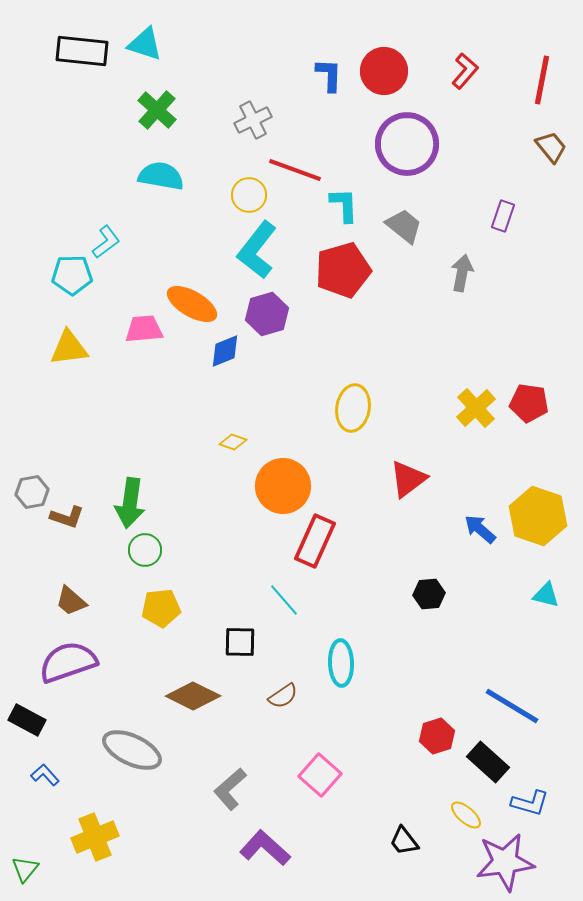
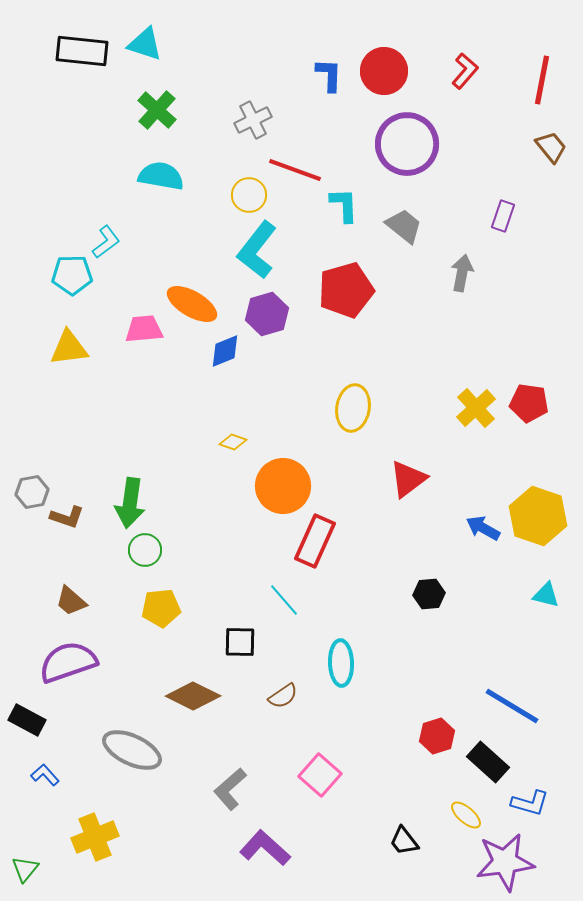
red pentagon at (343, 270): moved 3 px right, 20 px down
blue arrow at (480, 529): moved 3 px right, 1 px up; rotated 12 degrees counterclockwise
